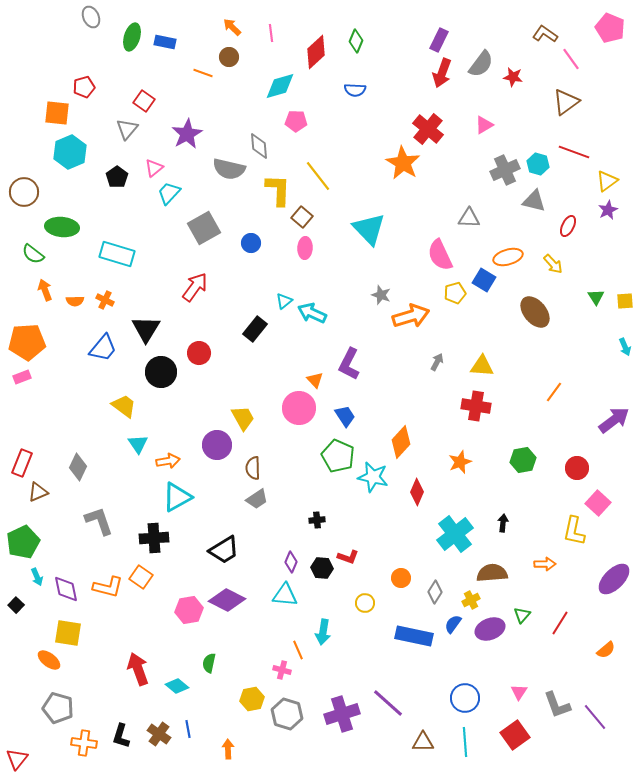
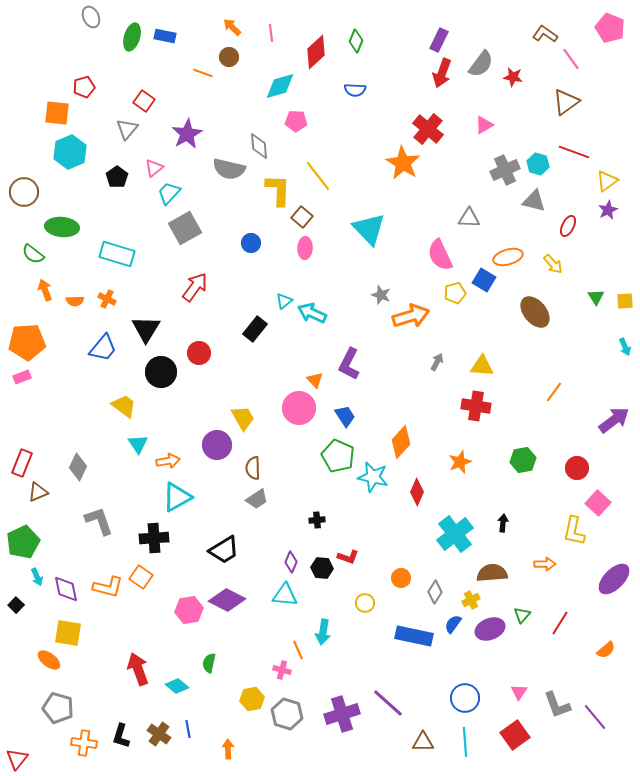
blue rectangle at (165, 42): moved 6 px up
gray square at (204, 228): moved 19 px left
orange cross at (105, 300): moved 2 px right, 1 px up
